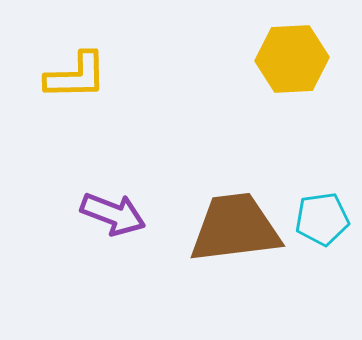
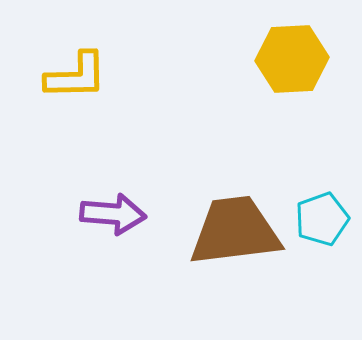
purple arrow: rotated 16 degrees counterclockwise
cyan pentagon: rotated 12 degrees counterclockwise
brown trapezoid: moved 3 px down
